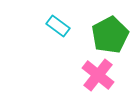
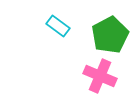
pink cross: moved 2 px right, 1 px down; rotated 16 degrees counterclockwise
